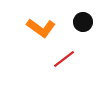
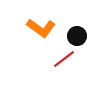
black circle: moved 6 px left, 14 px down
